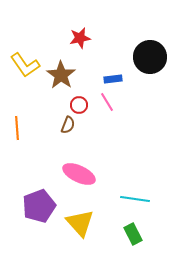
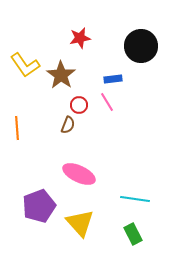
black circle: moved 9 px left, 11 px up
